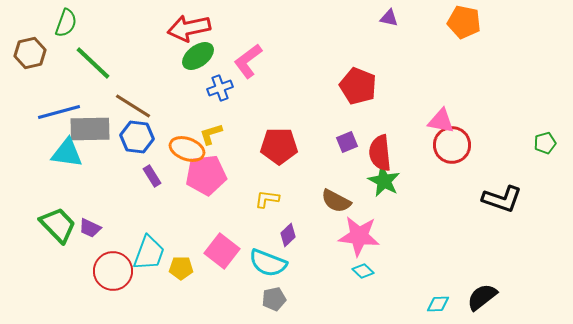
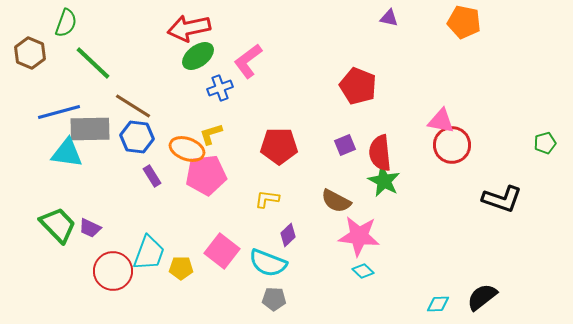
brown hexagon at (30, 53): rotated 24 degrees counterclockwise
purple square at (347, 142): moved 2 px left, 3 px down
gray pentagon at (274, 299): rotated 15 degrees clockwise
